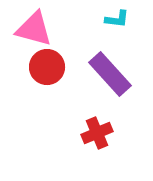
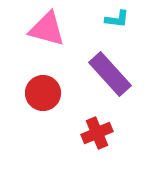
pink triangle: moved 13 px right
red circle: moved 4 px left, 26 px down
